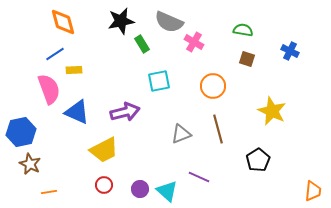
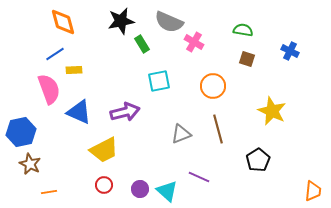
blue triangle: moved 2 px right
